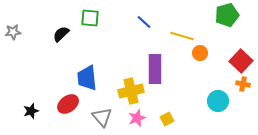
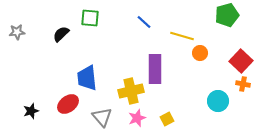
gray star: moved 4 px right
